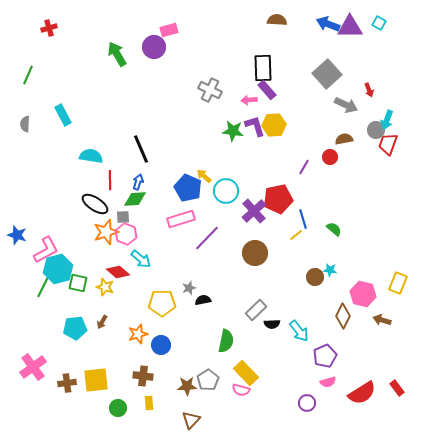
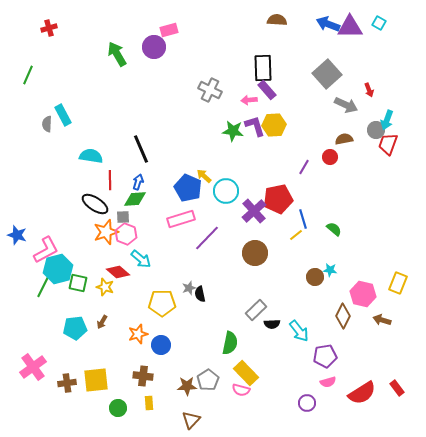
gray semicircle at (25, 124): moved 22 px right
black semicircle at (203, 300): moved 3 px left, 6 px up; rotated 91 degrees counterclockwise
green semicircle at (226, 341): moved 4 px right, 2 px down
purple pentagon at (325, 356): rotated 15 degrees clockwise
